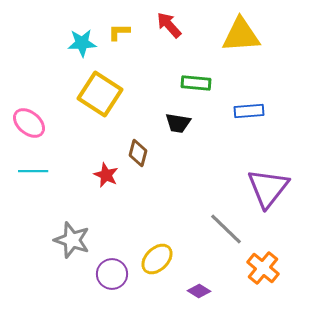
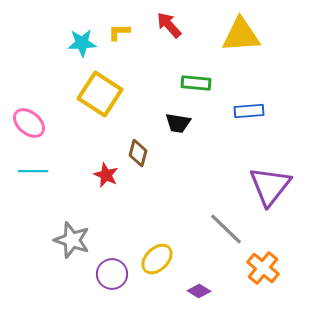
purple triangle: moved 2 px right, 2 px up
